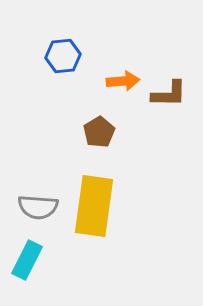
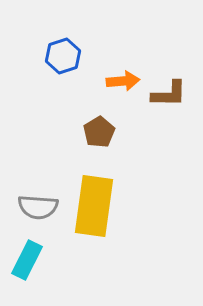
blue hexagon: rotated 12 degrees counterclockwise
